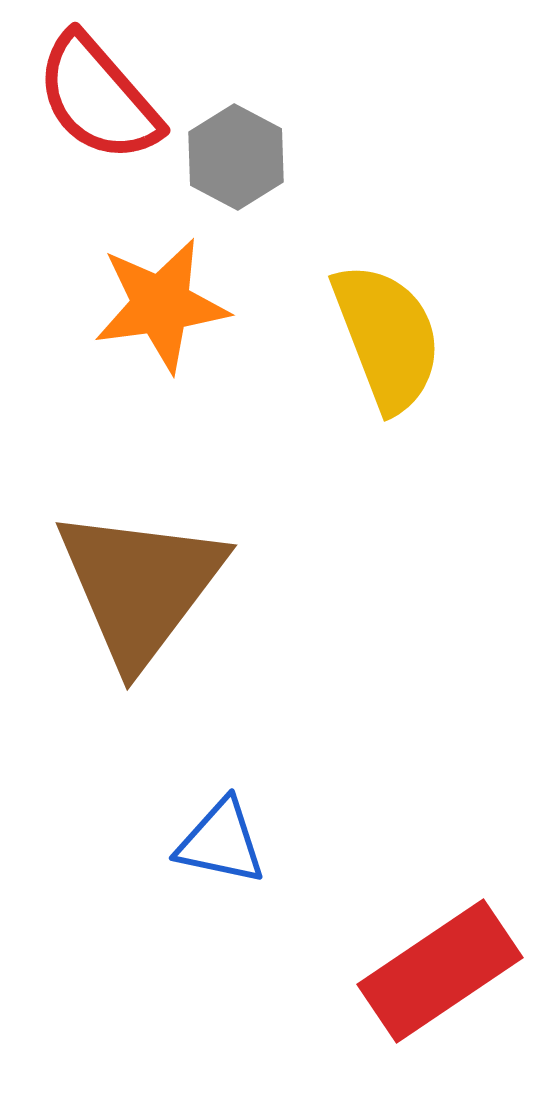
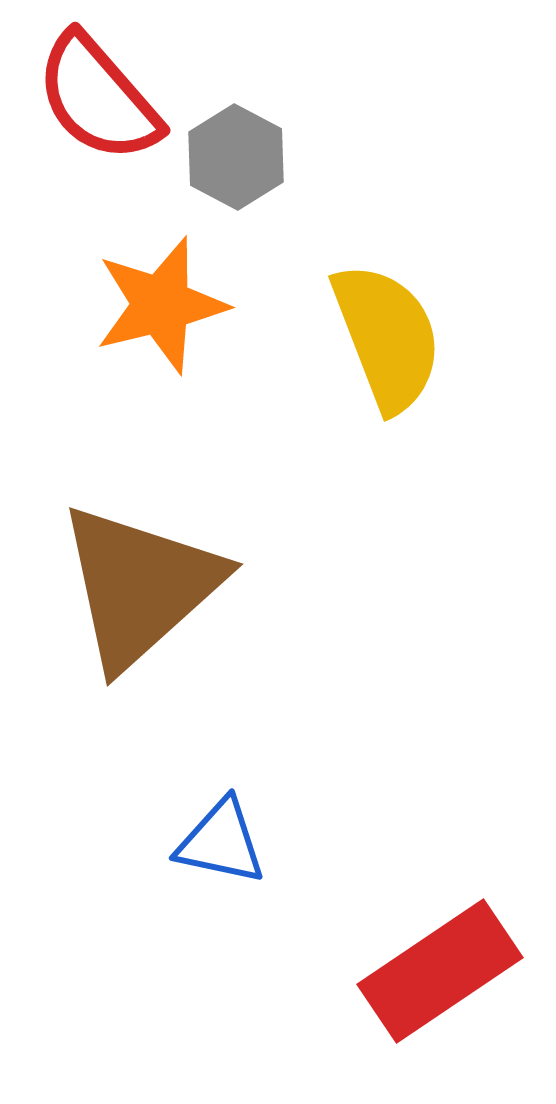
orange star: rotated 6 degrees counterclockwise
brown triangle: rotated 11 degrees clockwise
